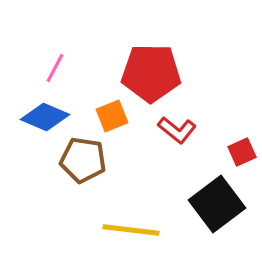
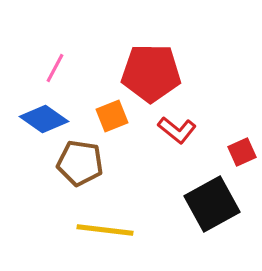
blue diamond: moved 1 px left, 2 px down; rotated 12 degrees clockwise
brown pentagon: moved 3 px left, 3 px down
black square: moved 5 px left; rotated 8 degrees clockwise
yellow line: moved 26 px left
